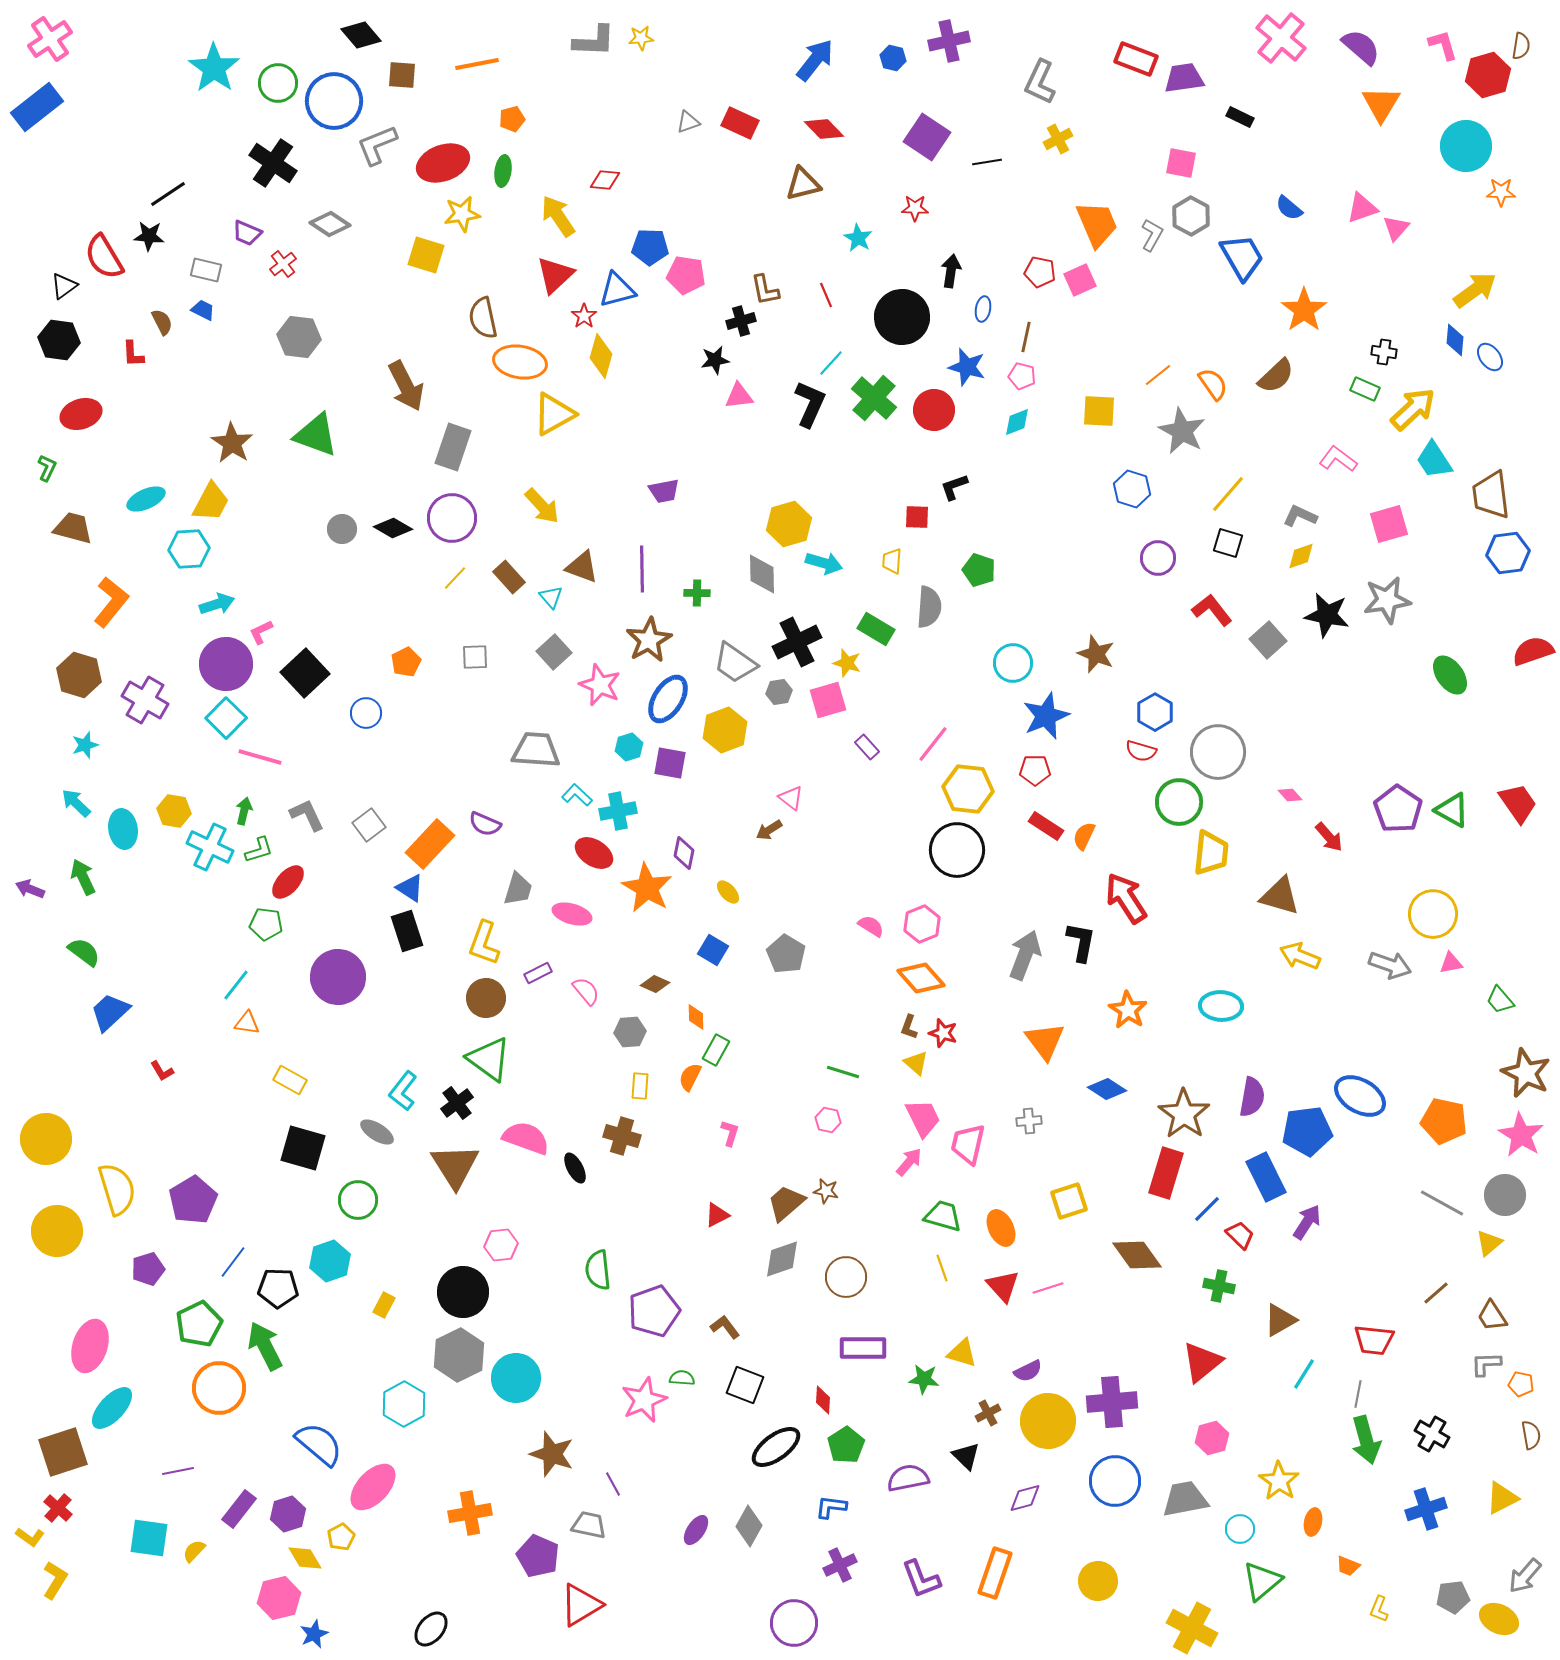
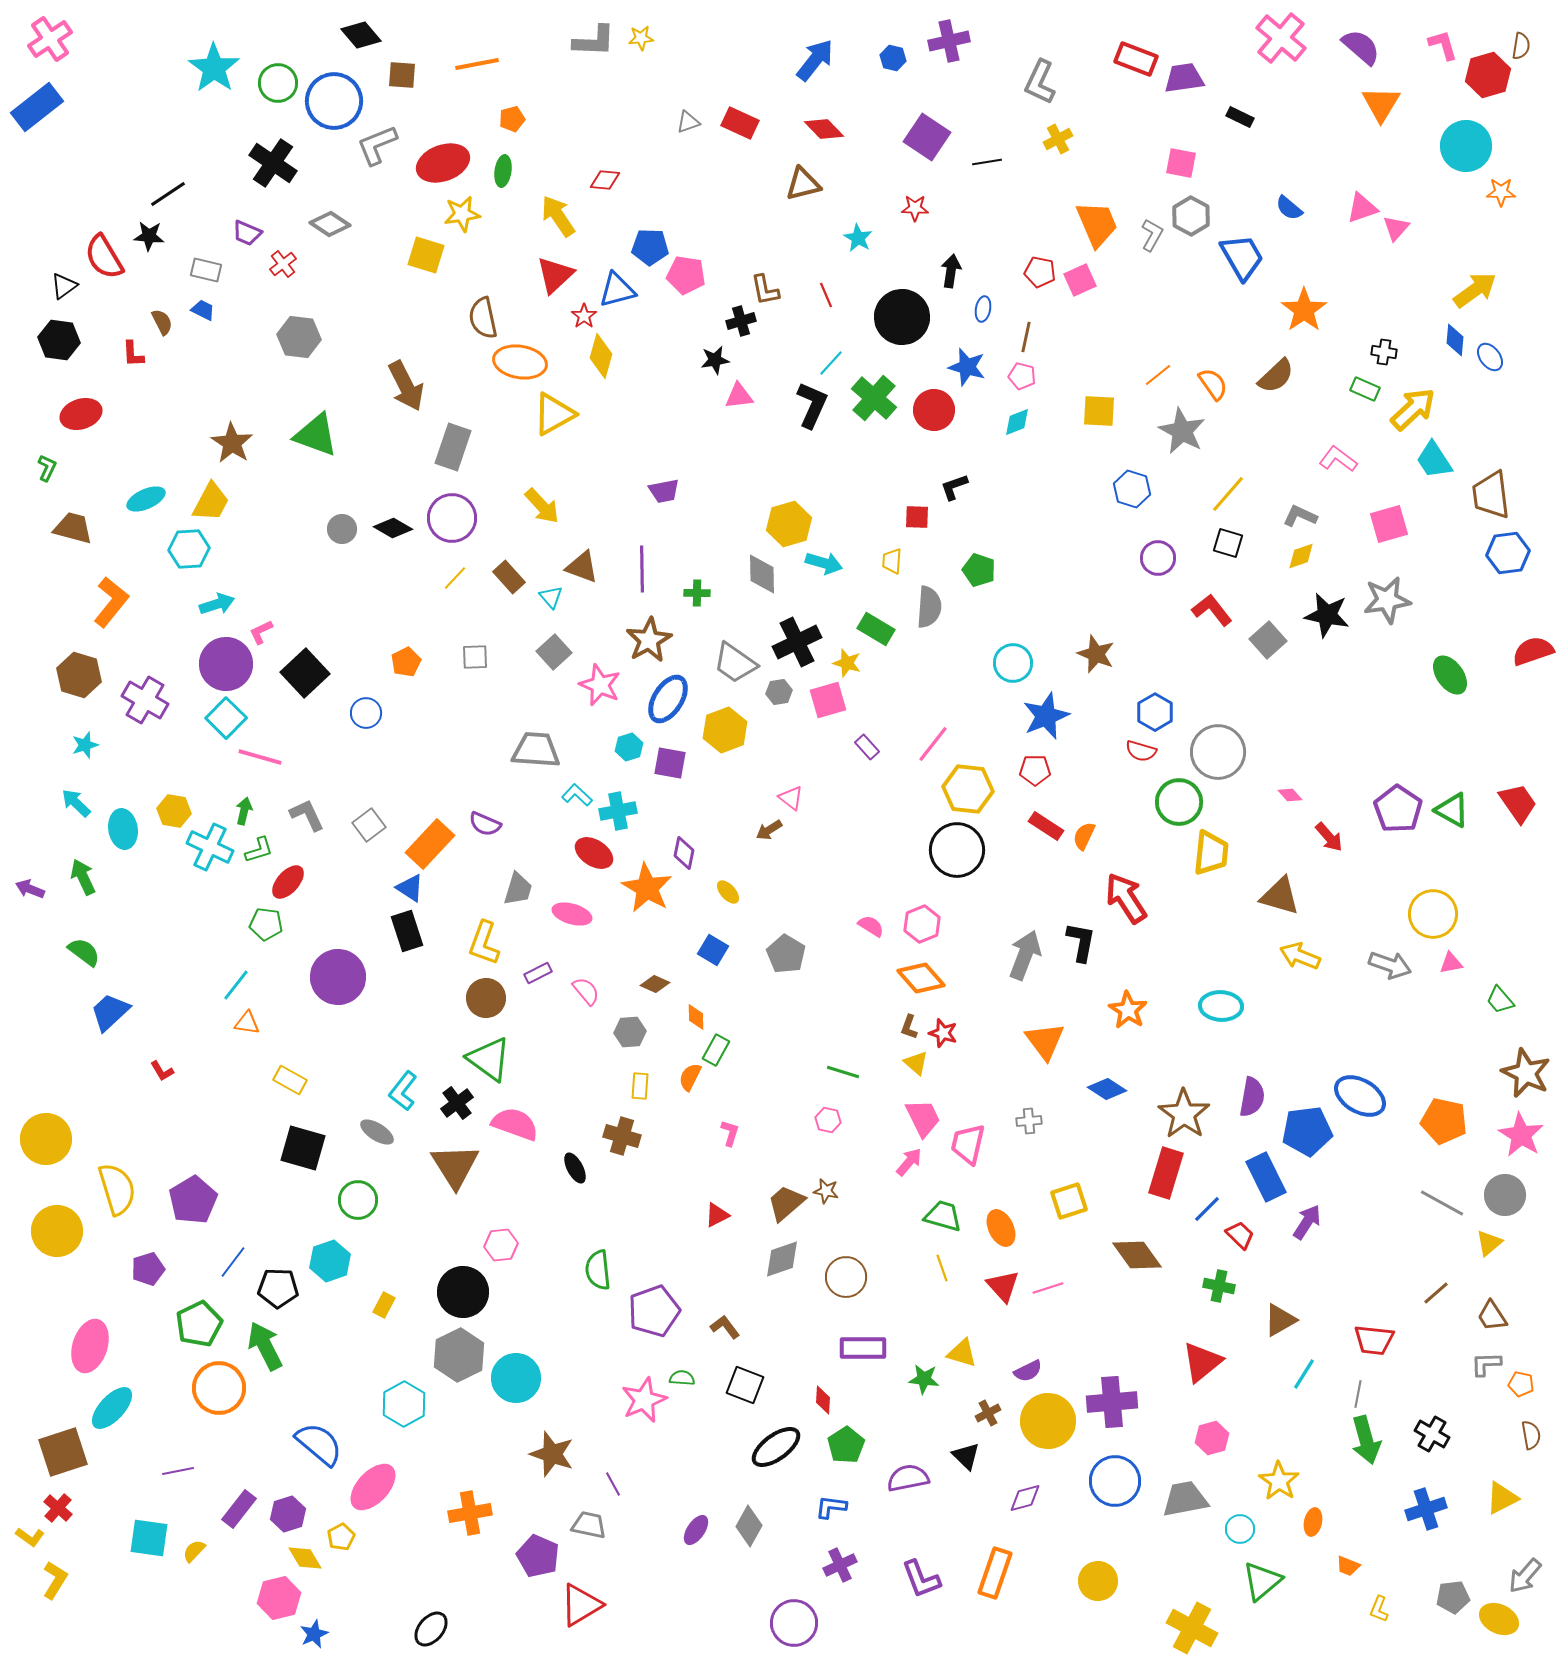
black L-shape at (810, 404): moved 2 px right, 1 px down
pink semicircle at (526, 1138): moved 11 px left, 14 px up
